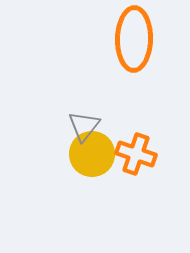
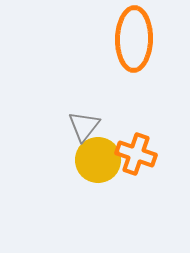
yellow circle: moved 6 px right, 6 px down
